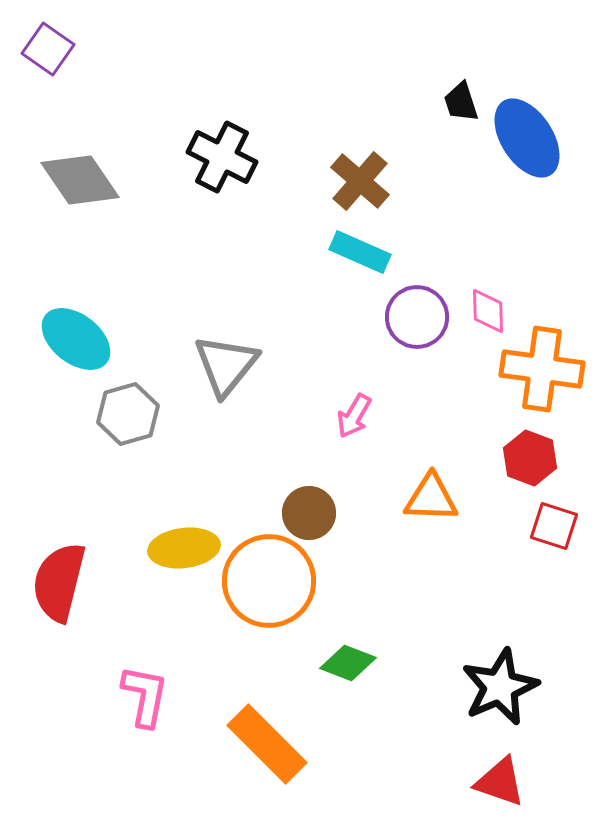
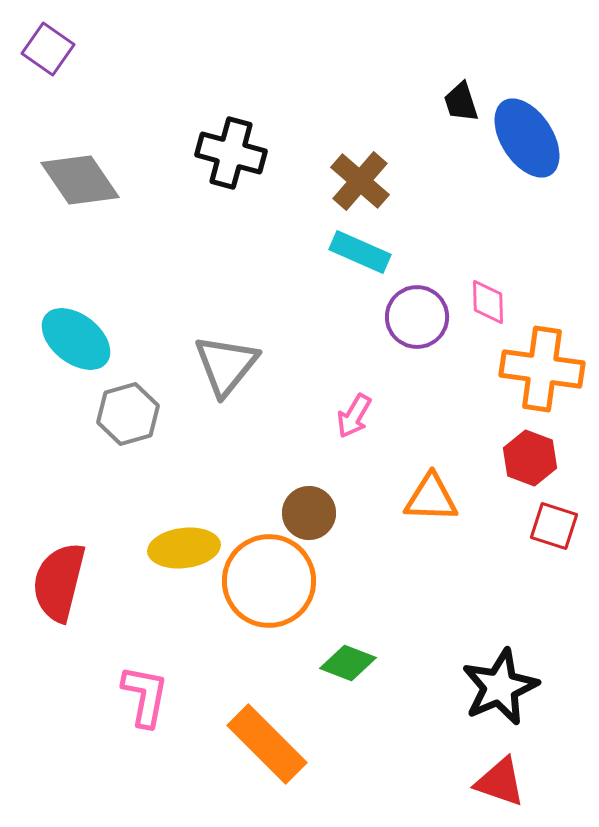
black cross: moved 9 px right, 4 px up; rotated 12 degrees counterclockwise
pink diamond: moved 9 px up
